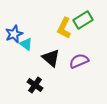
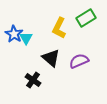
green rectangle: moved 3 px right, 2 px up
yellow L-shape: moved 5 px left
blue star: rotated 18 degrees counterclockwise
cyan triangle: moved 6 px up; rotated 24 degrees clockwise
black cross: moved 2 px left, 5 px up
